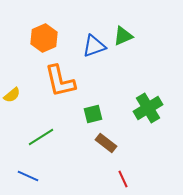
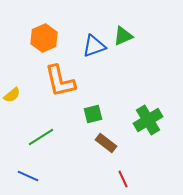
green cross: moved 12 px down
